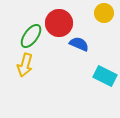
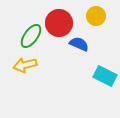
yellow circle: moved 8 px left, 3 px down
yellow arrow: rotated 60 degrees clockwise
